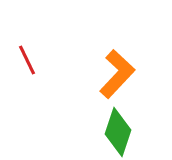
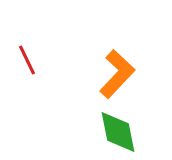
green diamond: rotated 30 degrees counterclockwise
